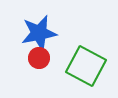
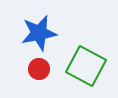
red circle: moved 11 px down
